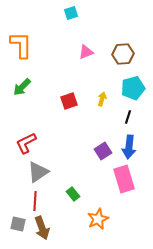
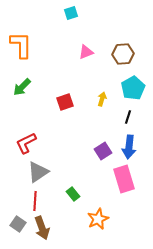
cyan pentagon: rotated 15 degrees counterclockwise
red square: moved 4 px left, 1 px down
gray square: rotated 21 degrees clockwise
